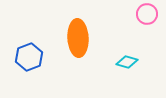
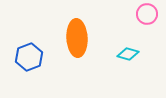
orange ellipse: moved 1 px left
cyan diamond: moved 1 px right, 8 px up
